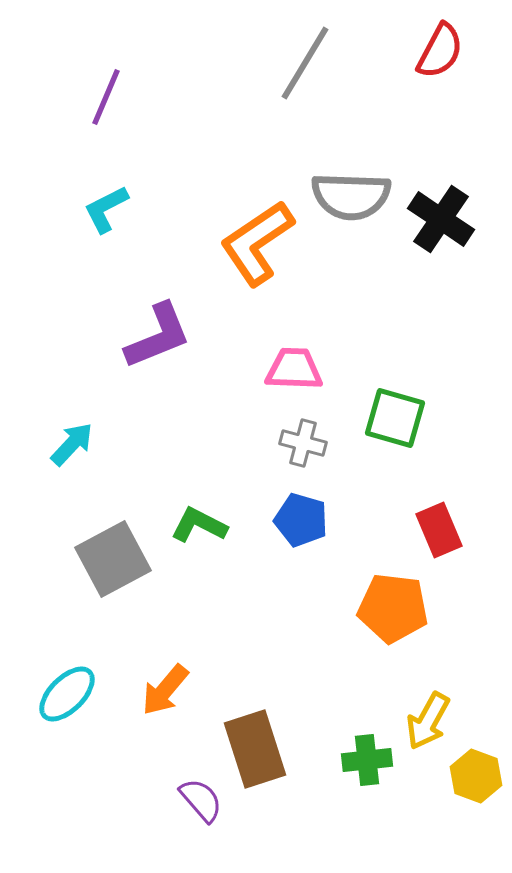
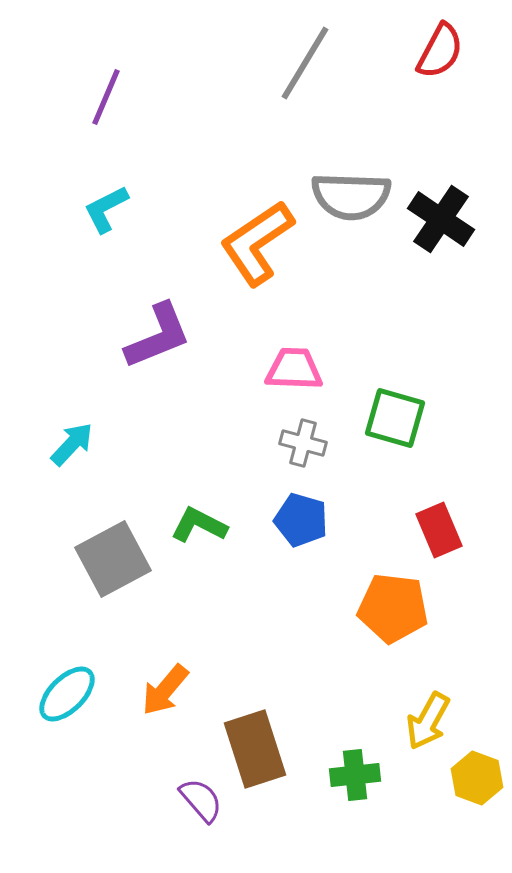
green cross: moved 12 px left, 15 px down
yellow hexagon: moved 1 px right, 2 px down
